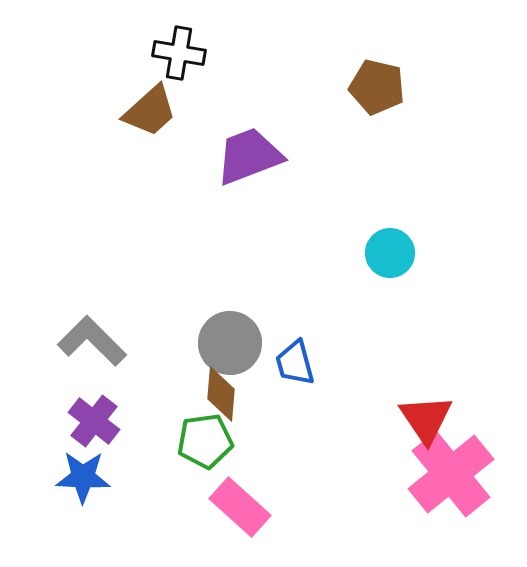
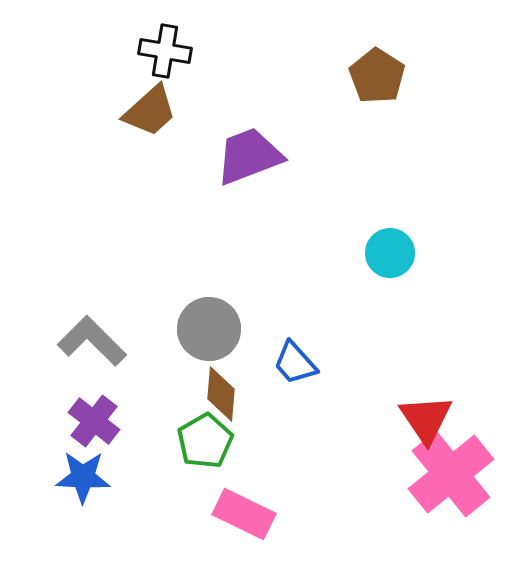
black cross: moved 14 px left, 2 px up
brown pentagon: moved 11 px up; rotated 20 degrees clockwise
gray circle: moved 21 px left, 14 px up
blue trapezoid: rotated 27 degrees counterclockwise
green pentagon: rotated 22 degrees counterclockwise
pink rectangle: moved 4 px right, 7 px down; rotated 16 degrees counterclockwise
